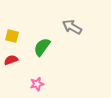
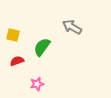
yellow square: moved 1 px right, 1 px up
red semicircle: moved 6 px right, 1 px down
